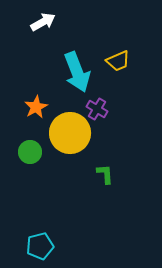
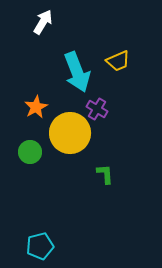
white arrow: rotated 30 degrees counterclockwise
